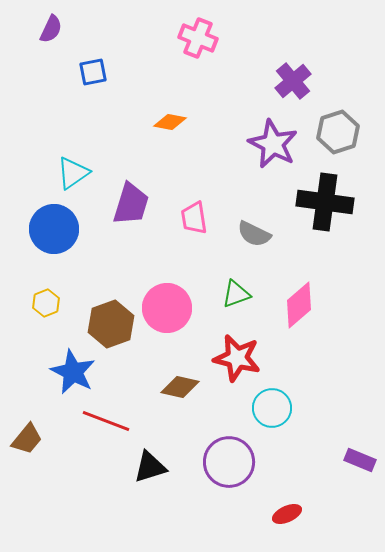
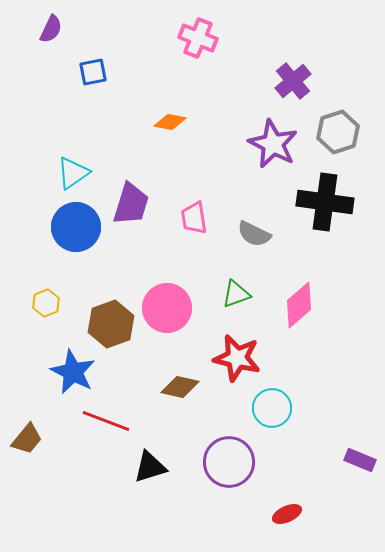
blue circle: moved 22 px right, 2 px up
